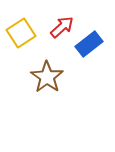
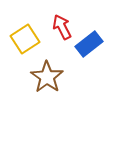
red arrow: rotated 75 degrees counterclockwise
yellow square: moved 4 px right, 6 px down
